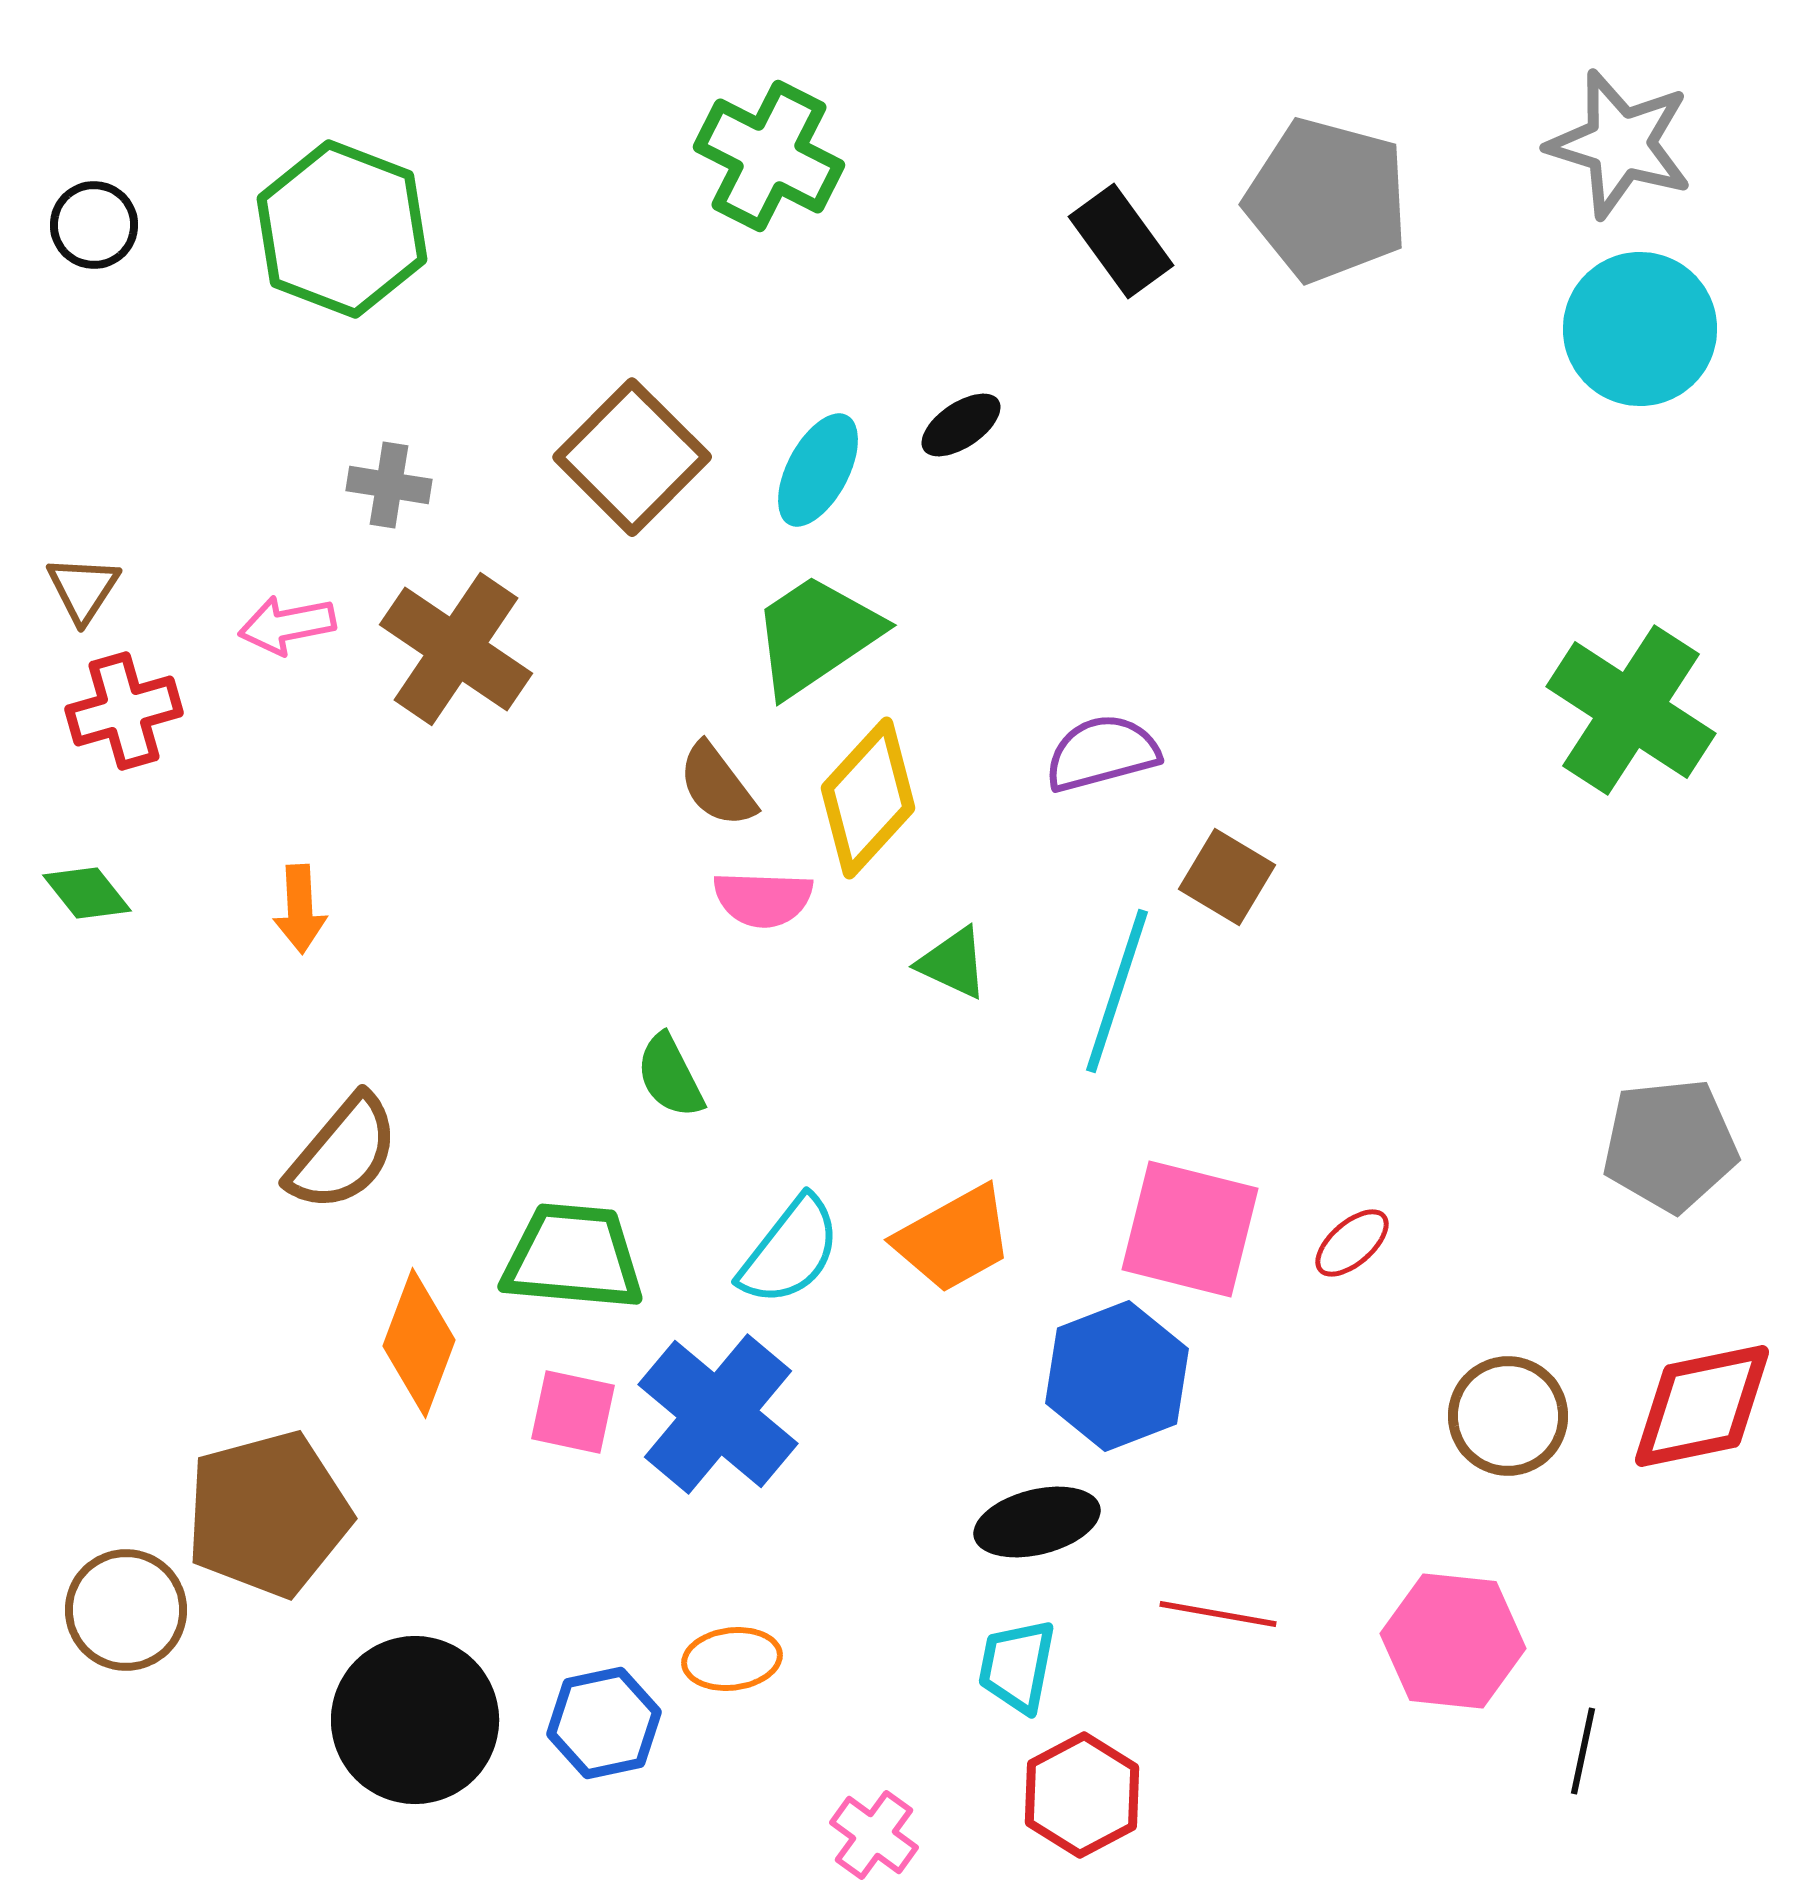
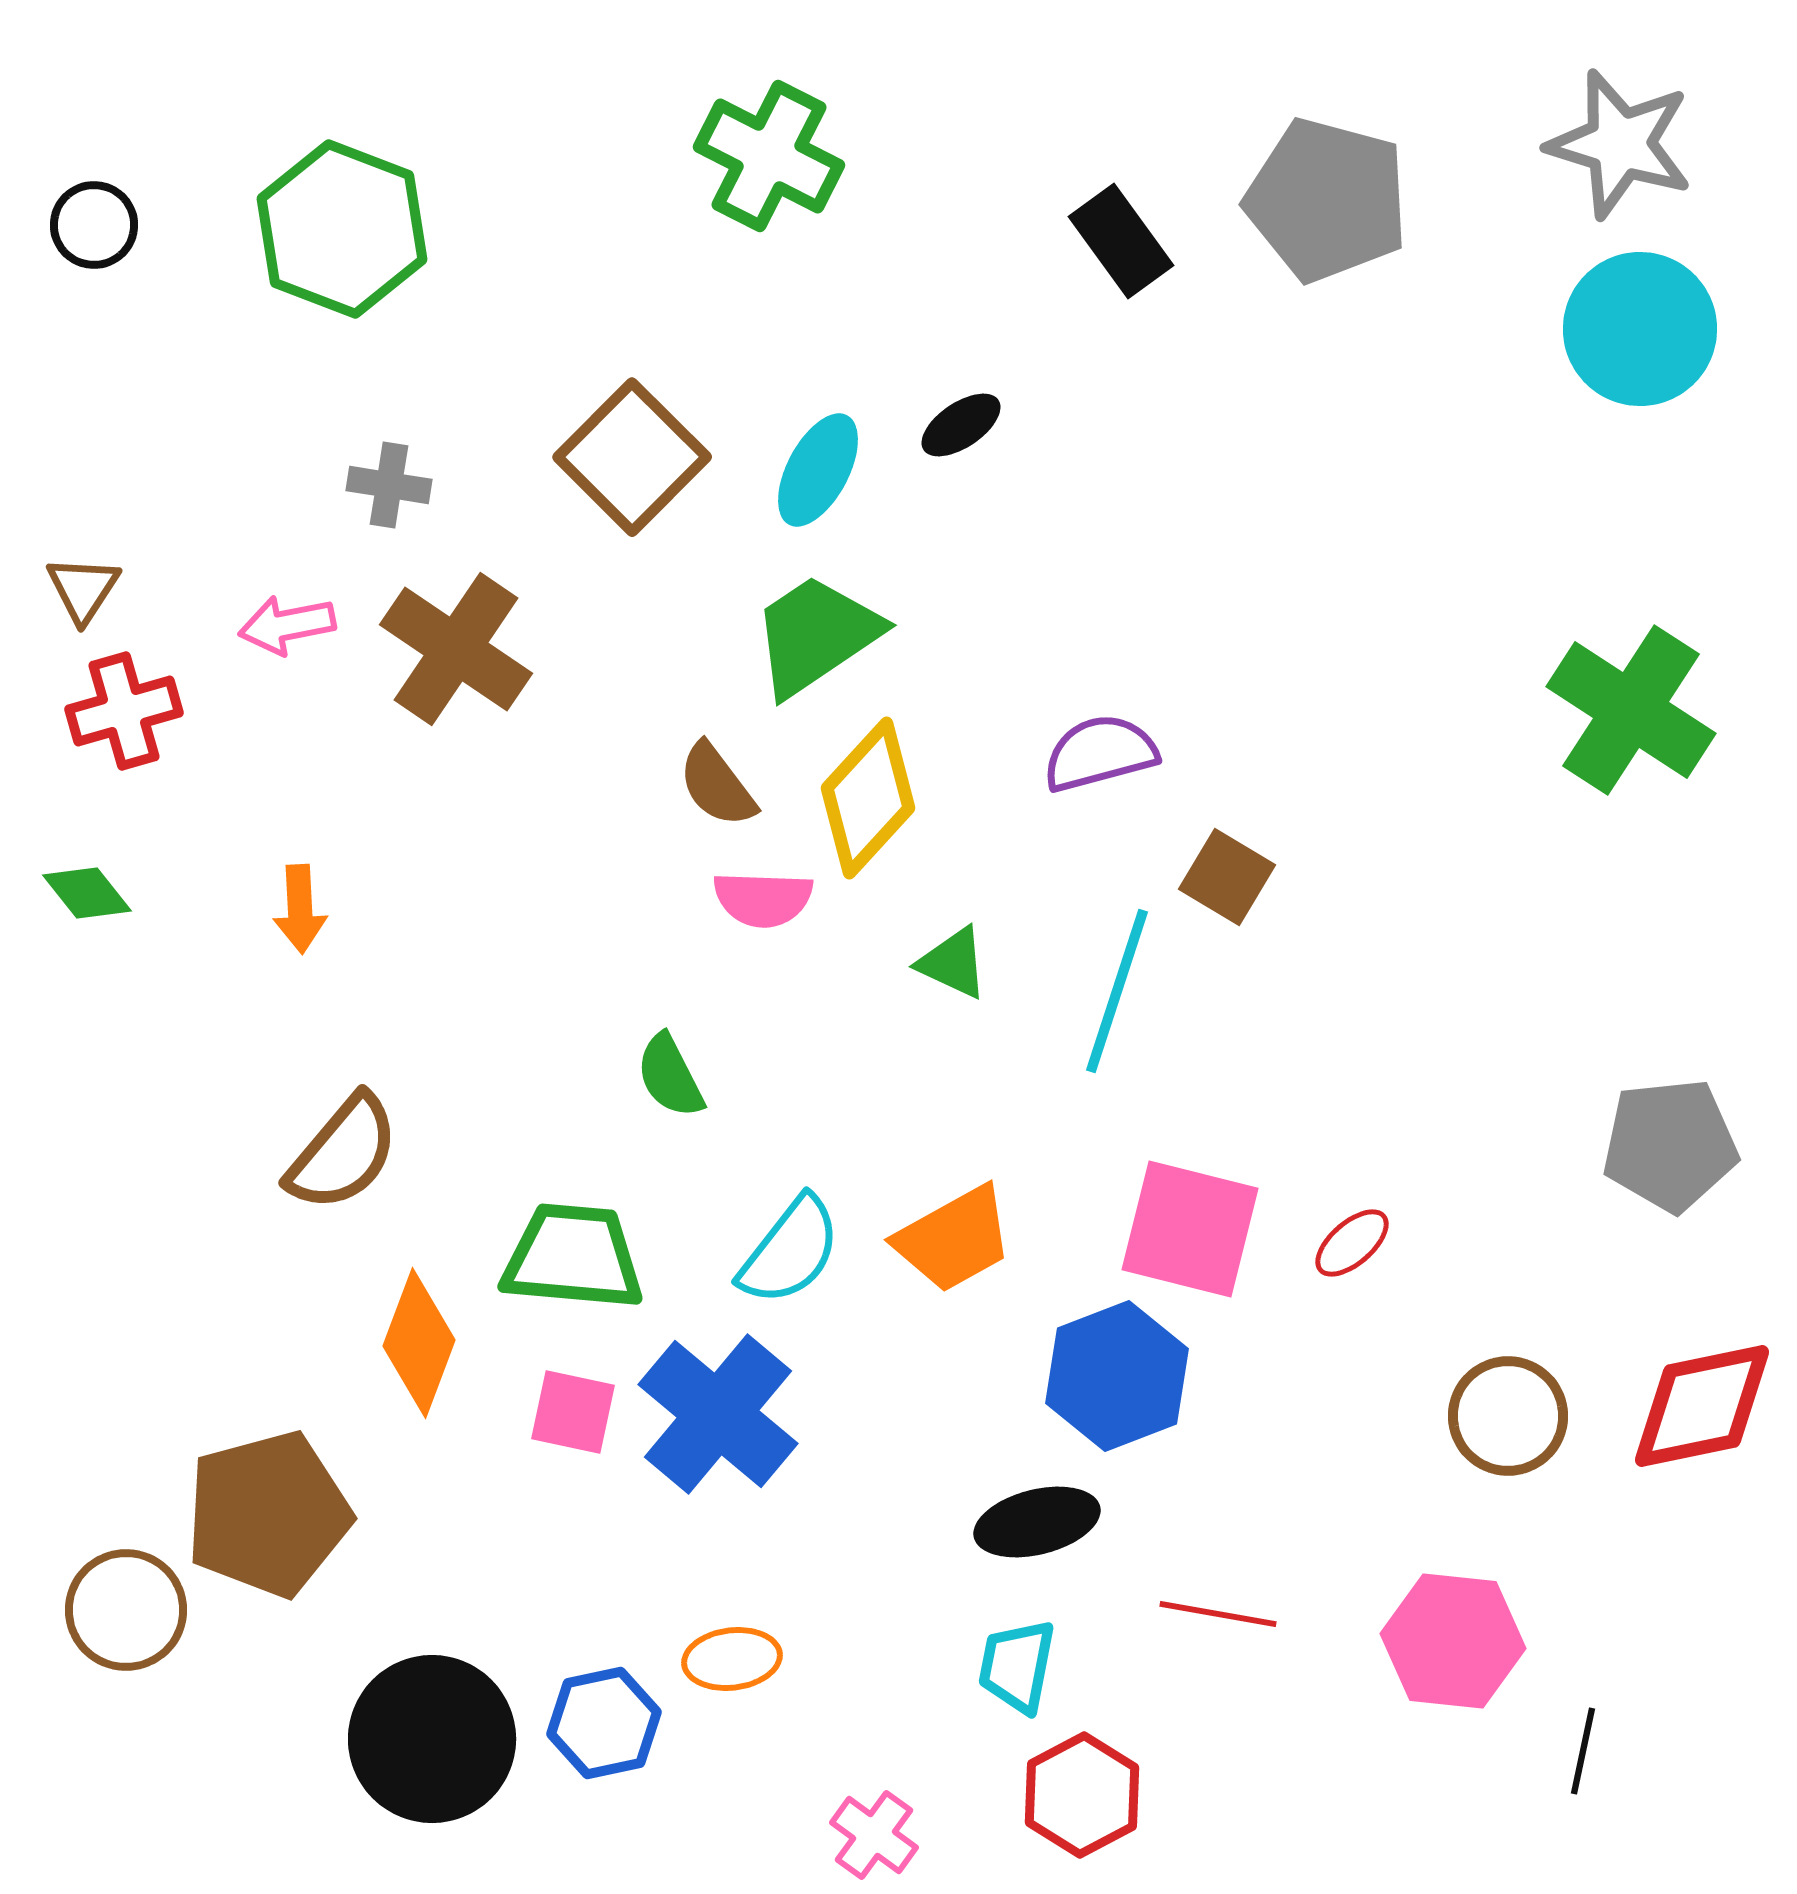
purple semicircle at (1102, 753): moved 2 px left
black circle at (415, 1720): moved 17 px right, 19 px down
